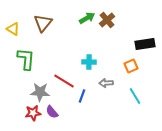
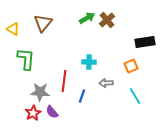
black rectangle: moved 2 px up
red line: rotated 65 degrees clockwise
red star: rotated 21 degrees counterclockwise
